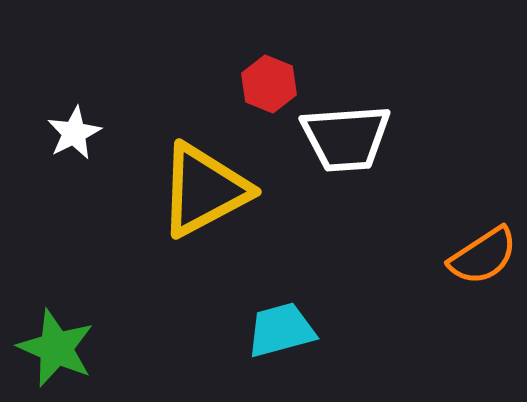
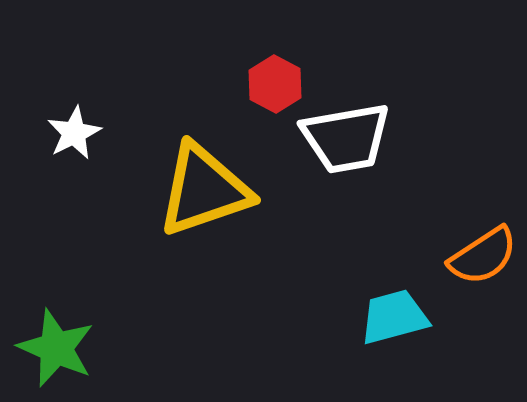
red hexagon: moved 6 px right; rotated 6 degrees clockwise
white trapezoid: rotated 6 degrees counterclockwise
yellow triangle: rotated 9 degrees clockwise
cyan trapezoid: moved 113 px right, 13 px up
